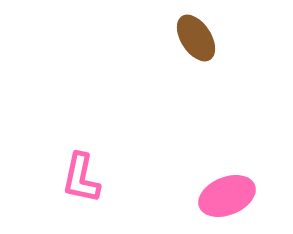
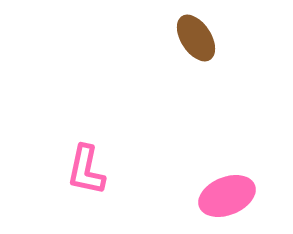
pink L-shape: moved 5 px right, 8 px up
